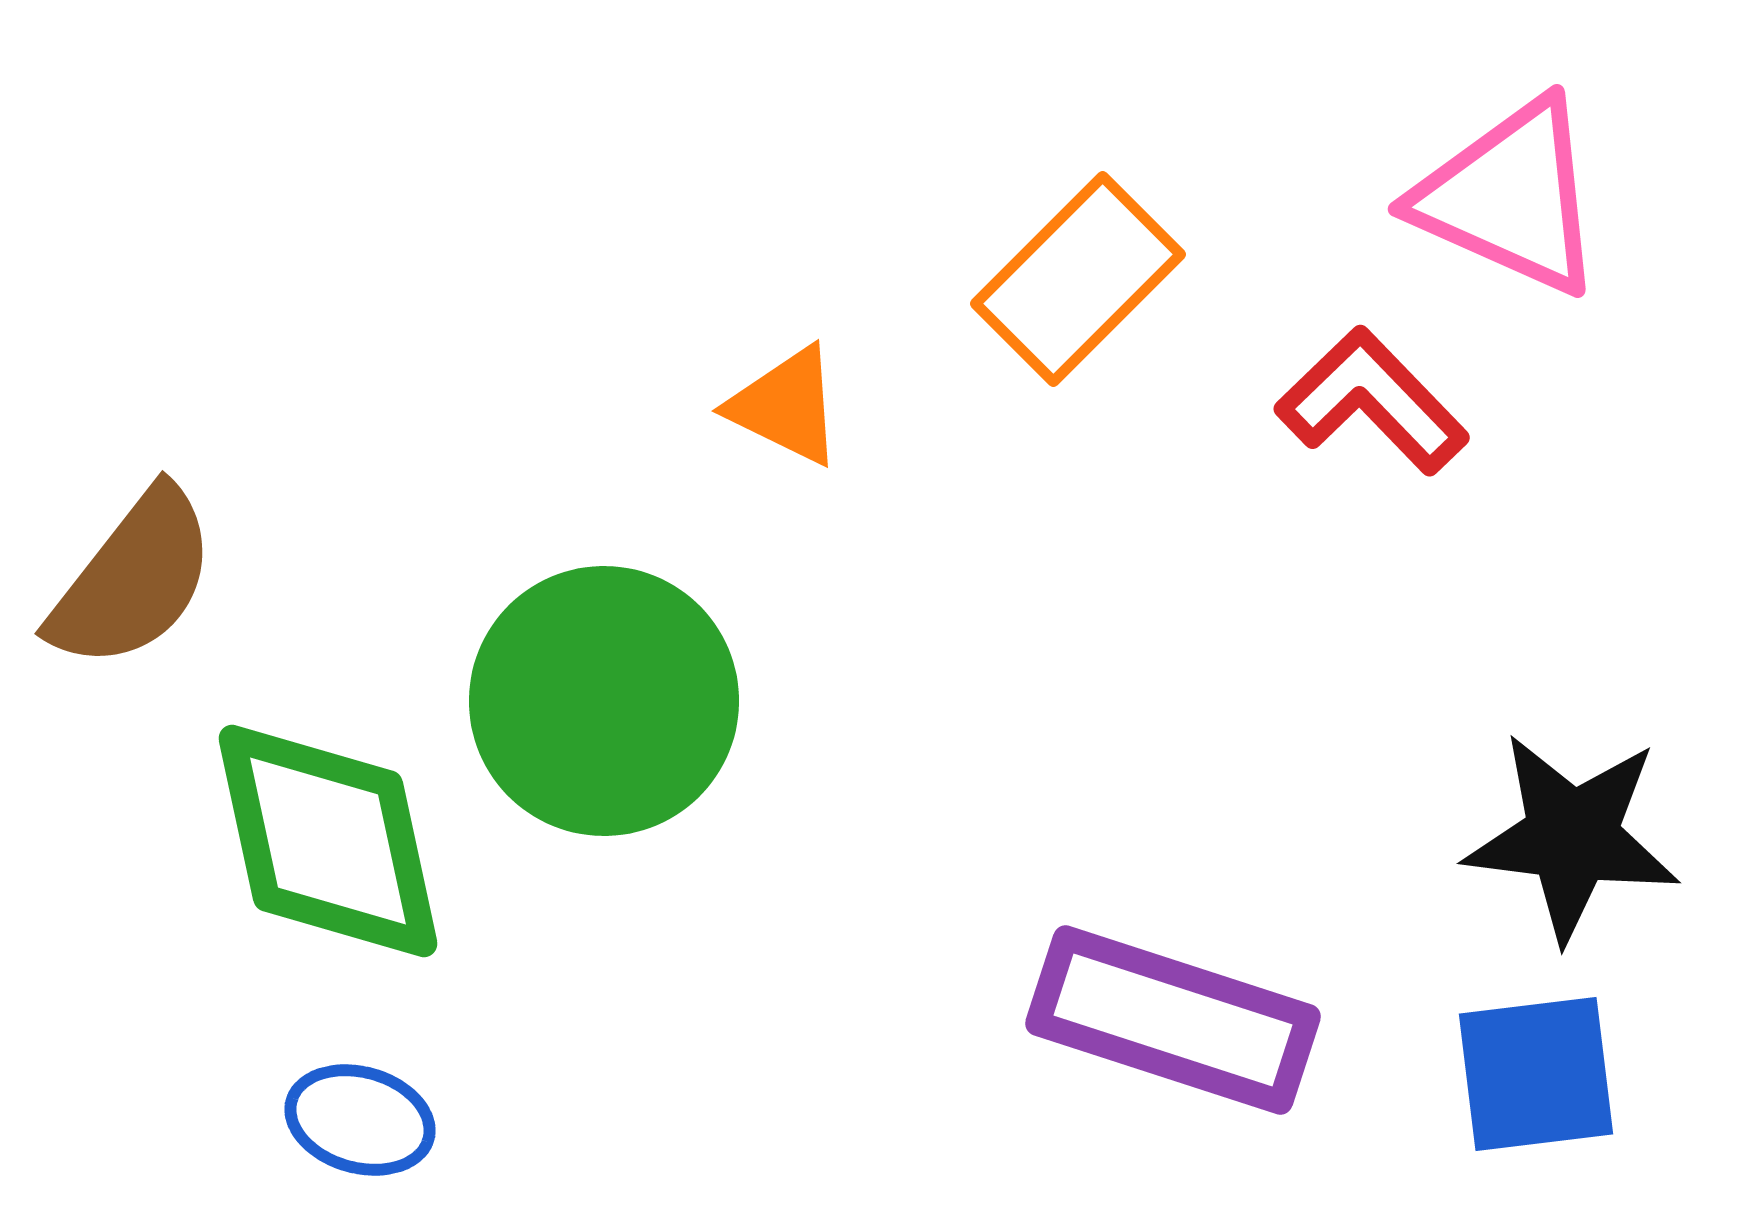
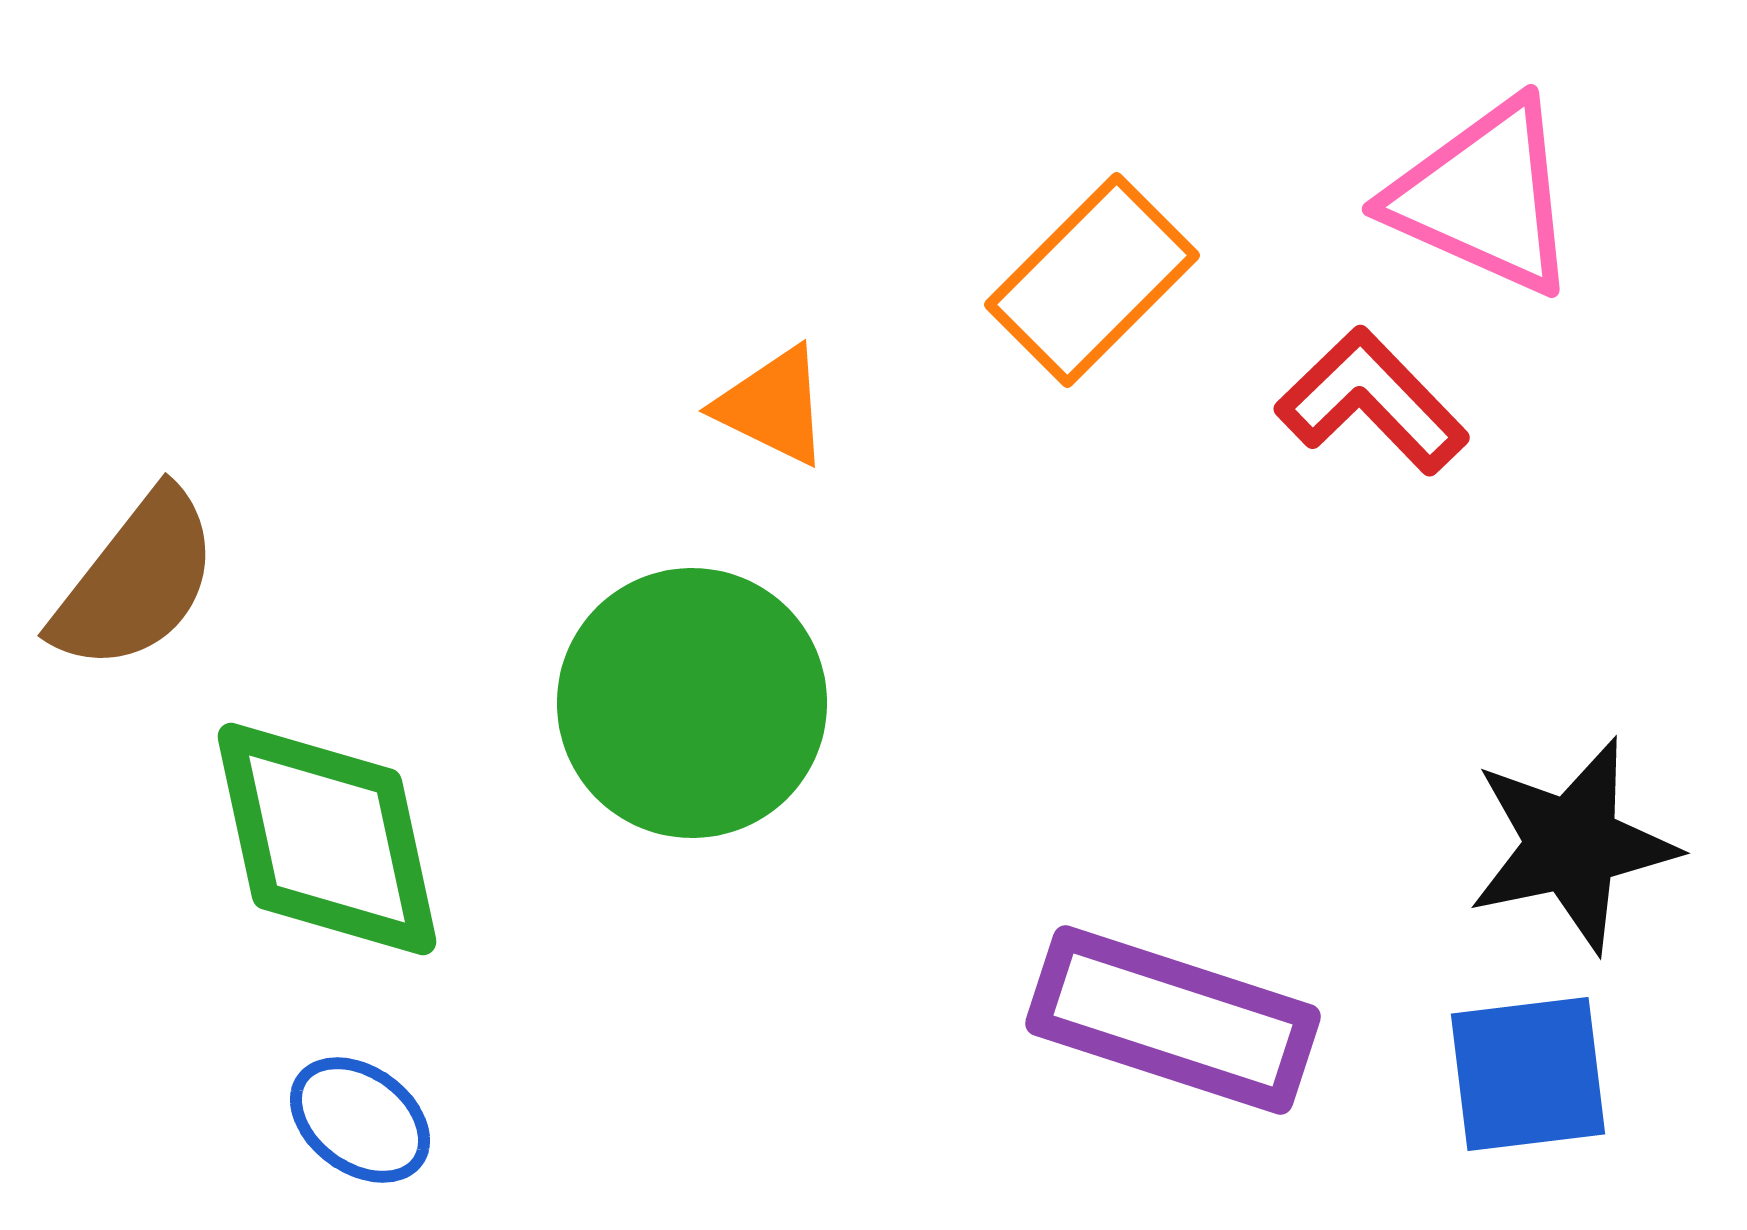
pink triangle: moved 26 px left
orange rectangle: moved 14 px right, 1 px down
orange triangle: moved 13 px left
brown semicircle: moved 3 px right, 2 px down
green circle: moved 88 px right, 2 px down
black star: moved 8 px down; rotated 19 degrees counterclockwise
green diamond: moved 1 px left, 2 px up
blue square: moved 8 px left
blue ellipse: rotated 20 degrees clockwise
